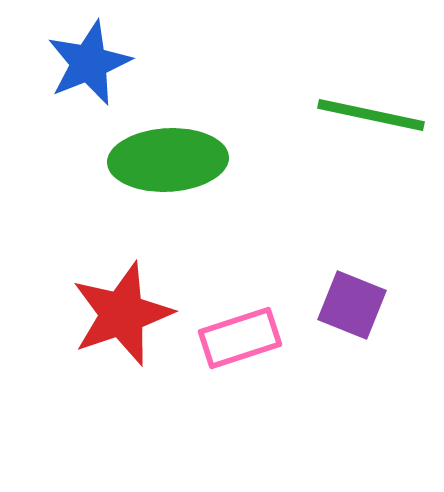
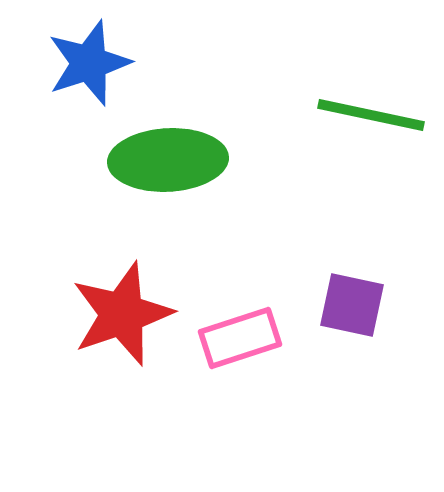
blue star: rotated 4 degrees clockwise
purple square: rotated 10 degrees counterclockwise
